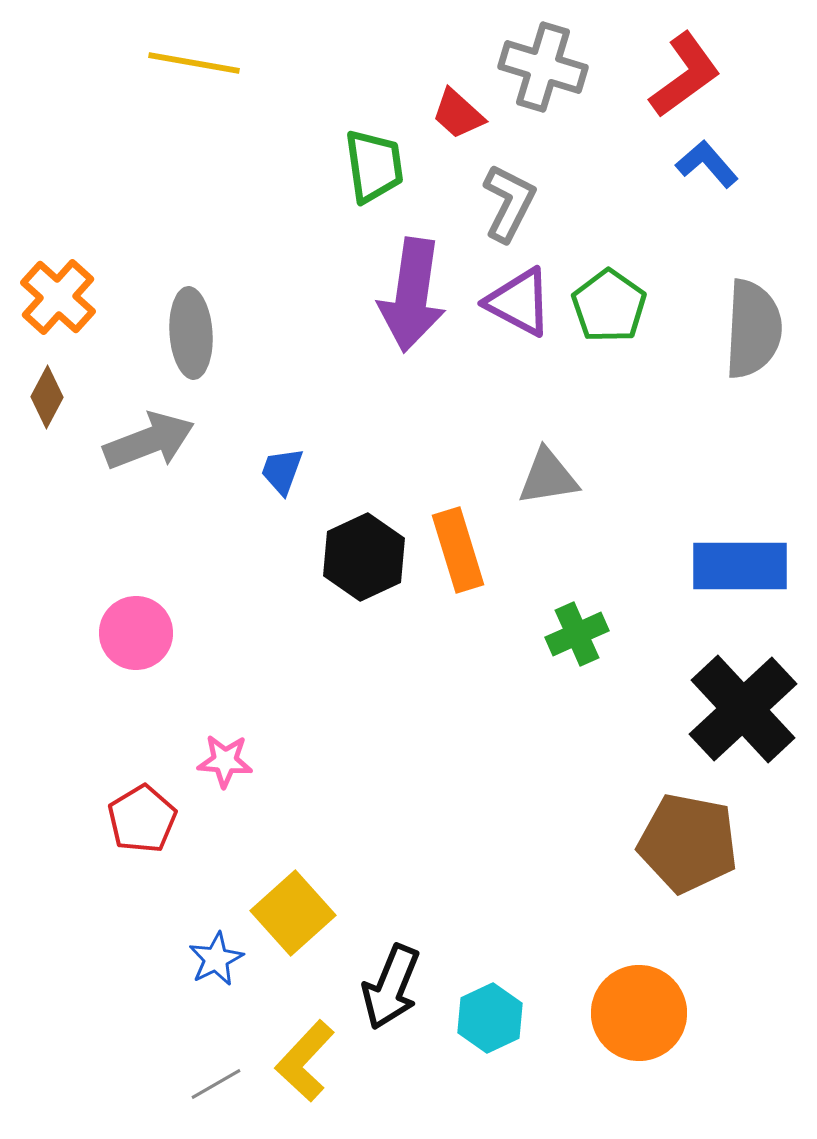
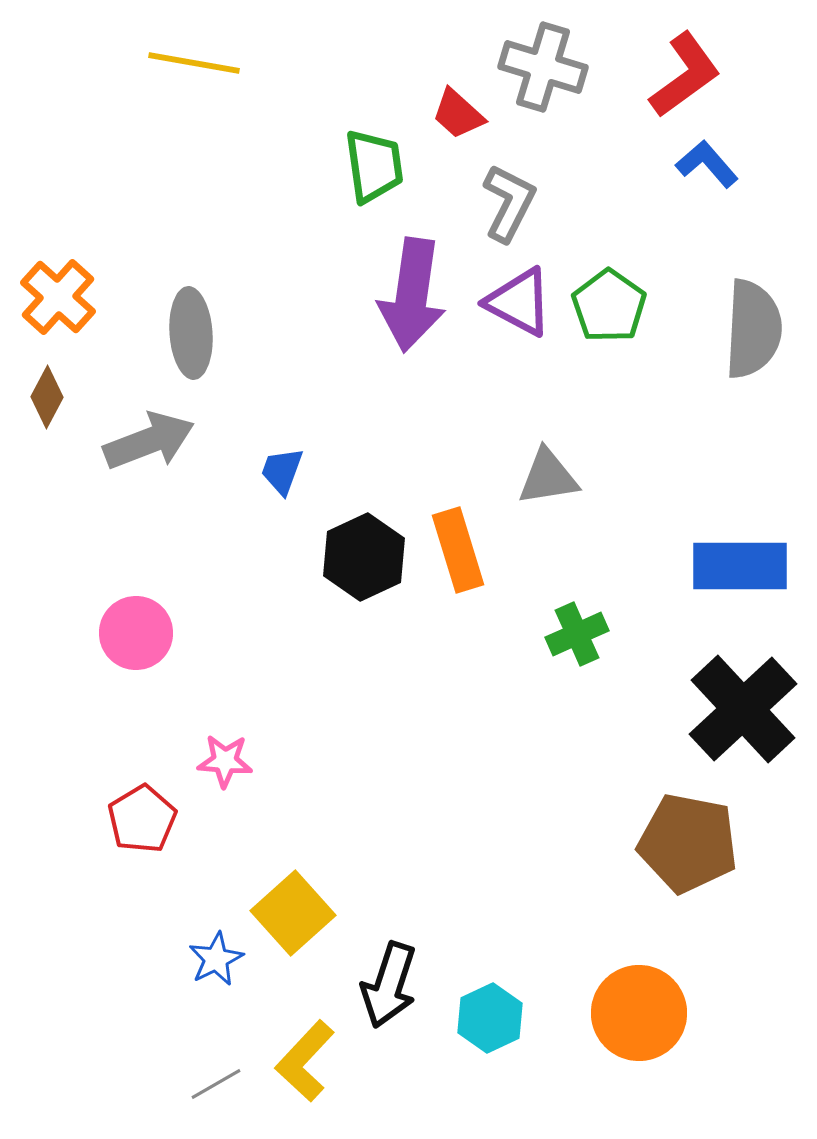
black arrow: moved 2 px left, 2 px up; rotated 4 degrees counterclockwise
